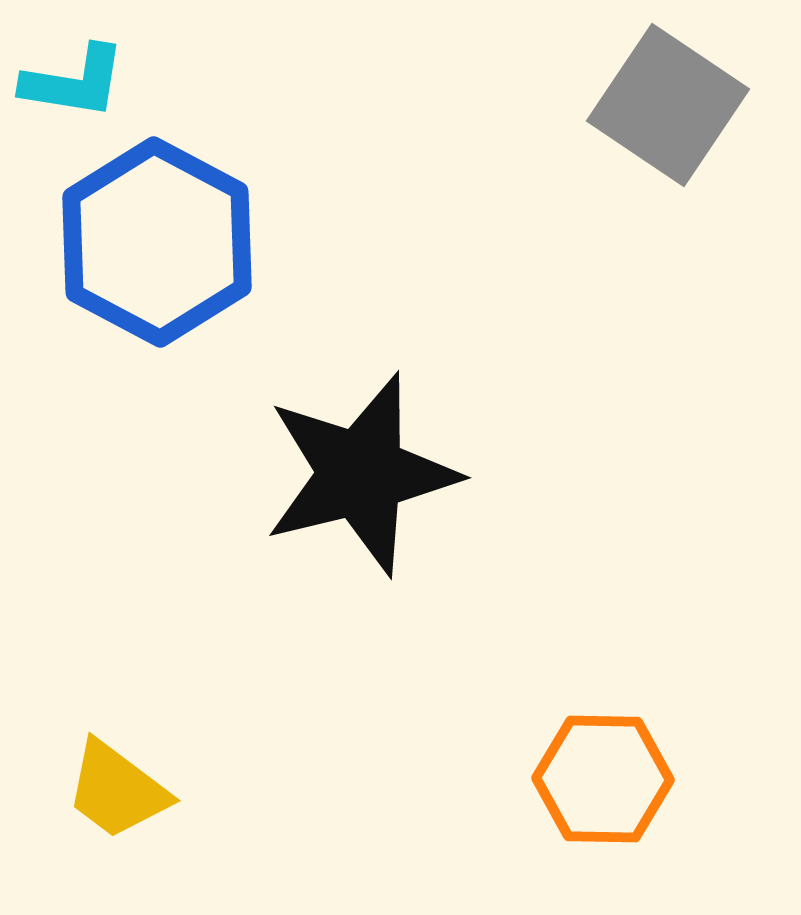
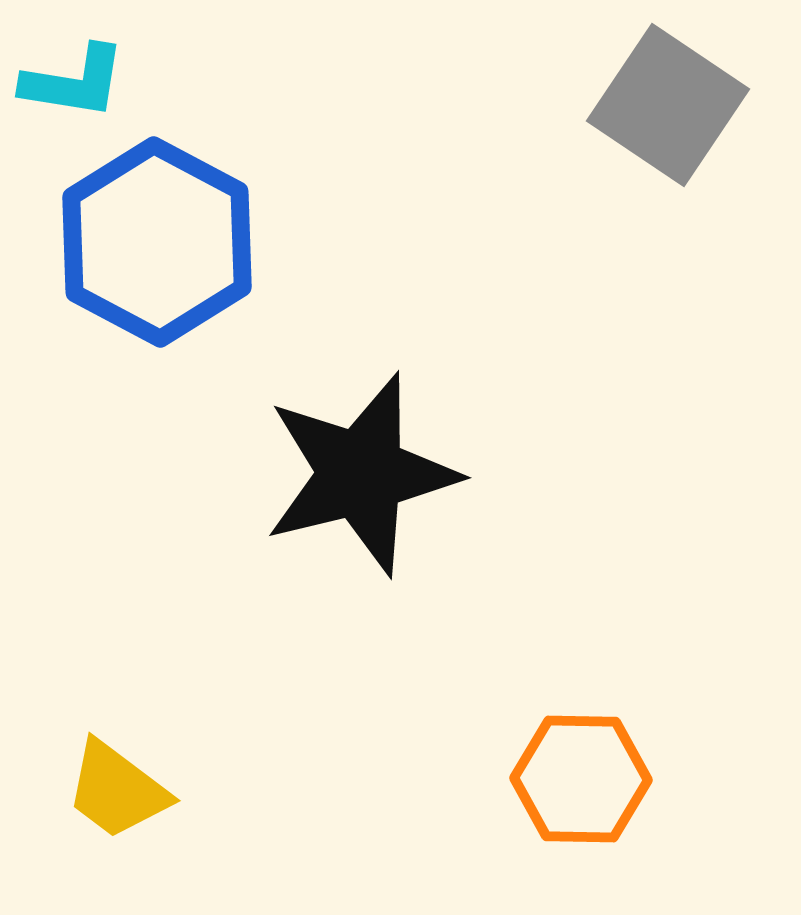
orange hexagon: moved 22 px left
